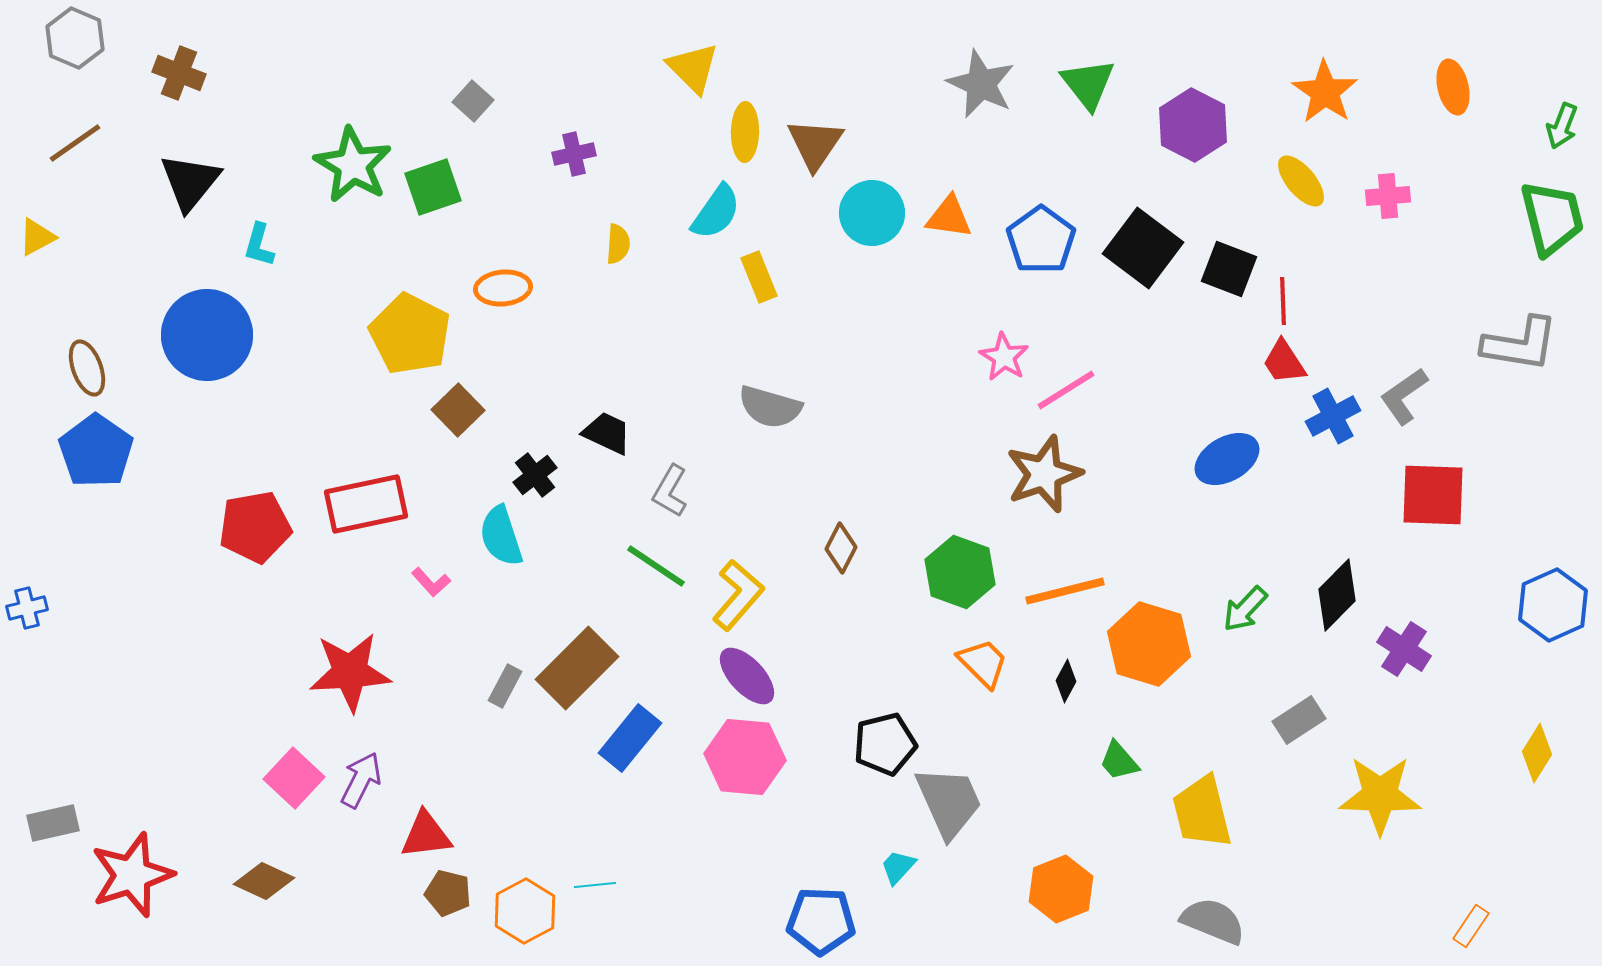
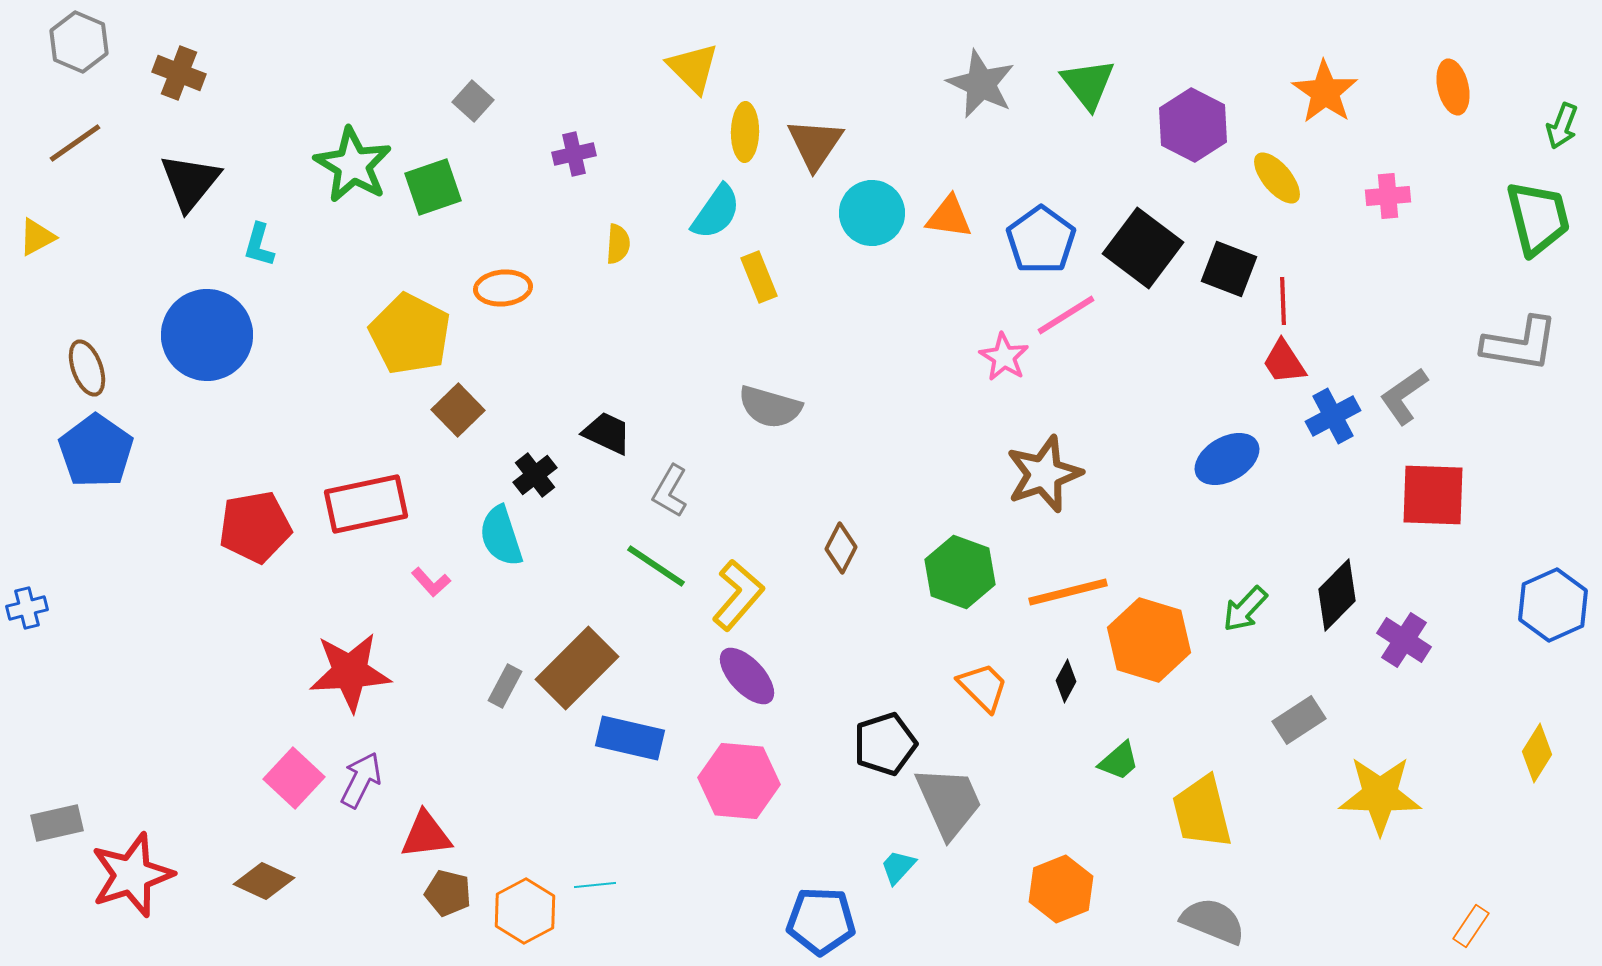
gray hexagon at (75, 38): moved 4 px right, 4 px down
yellow ellipse at (1301, 181): moved 24 px left, 3 px up
green trapezoid at (1552, 218): moved 14 px left
pink line at (1066, 390): moved 75 px up
orange line at (1065, 591): moved 3 px right, 1 px down
orange hexagon at (1149, 644): moved 4 px up
purple cross at (1404, 649): moved 9 px up
orange trapezoid at (983, 663): moved 24 px down
blue rectangle at (630, 738): rotated 64 degrees clockwise
black pentagon at (885, 744): rotated 4 degrees counterclockwise
pink hexagon at (745, 757): moved 6 px left, 24 px down
green trapezoid at (1119, 761): rotated 90 degrees counterclockwise
gray rectangle at (53, 823): moved 4 px right
